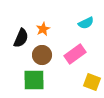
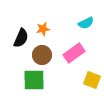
orange star: rotated 16 degrees clockwise
pink rectangle: moved 1 px left, 1 px up
yellow square: moved 2 px up
